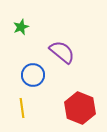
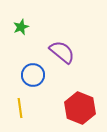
yellow line: moved 2 px left
